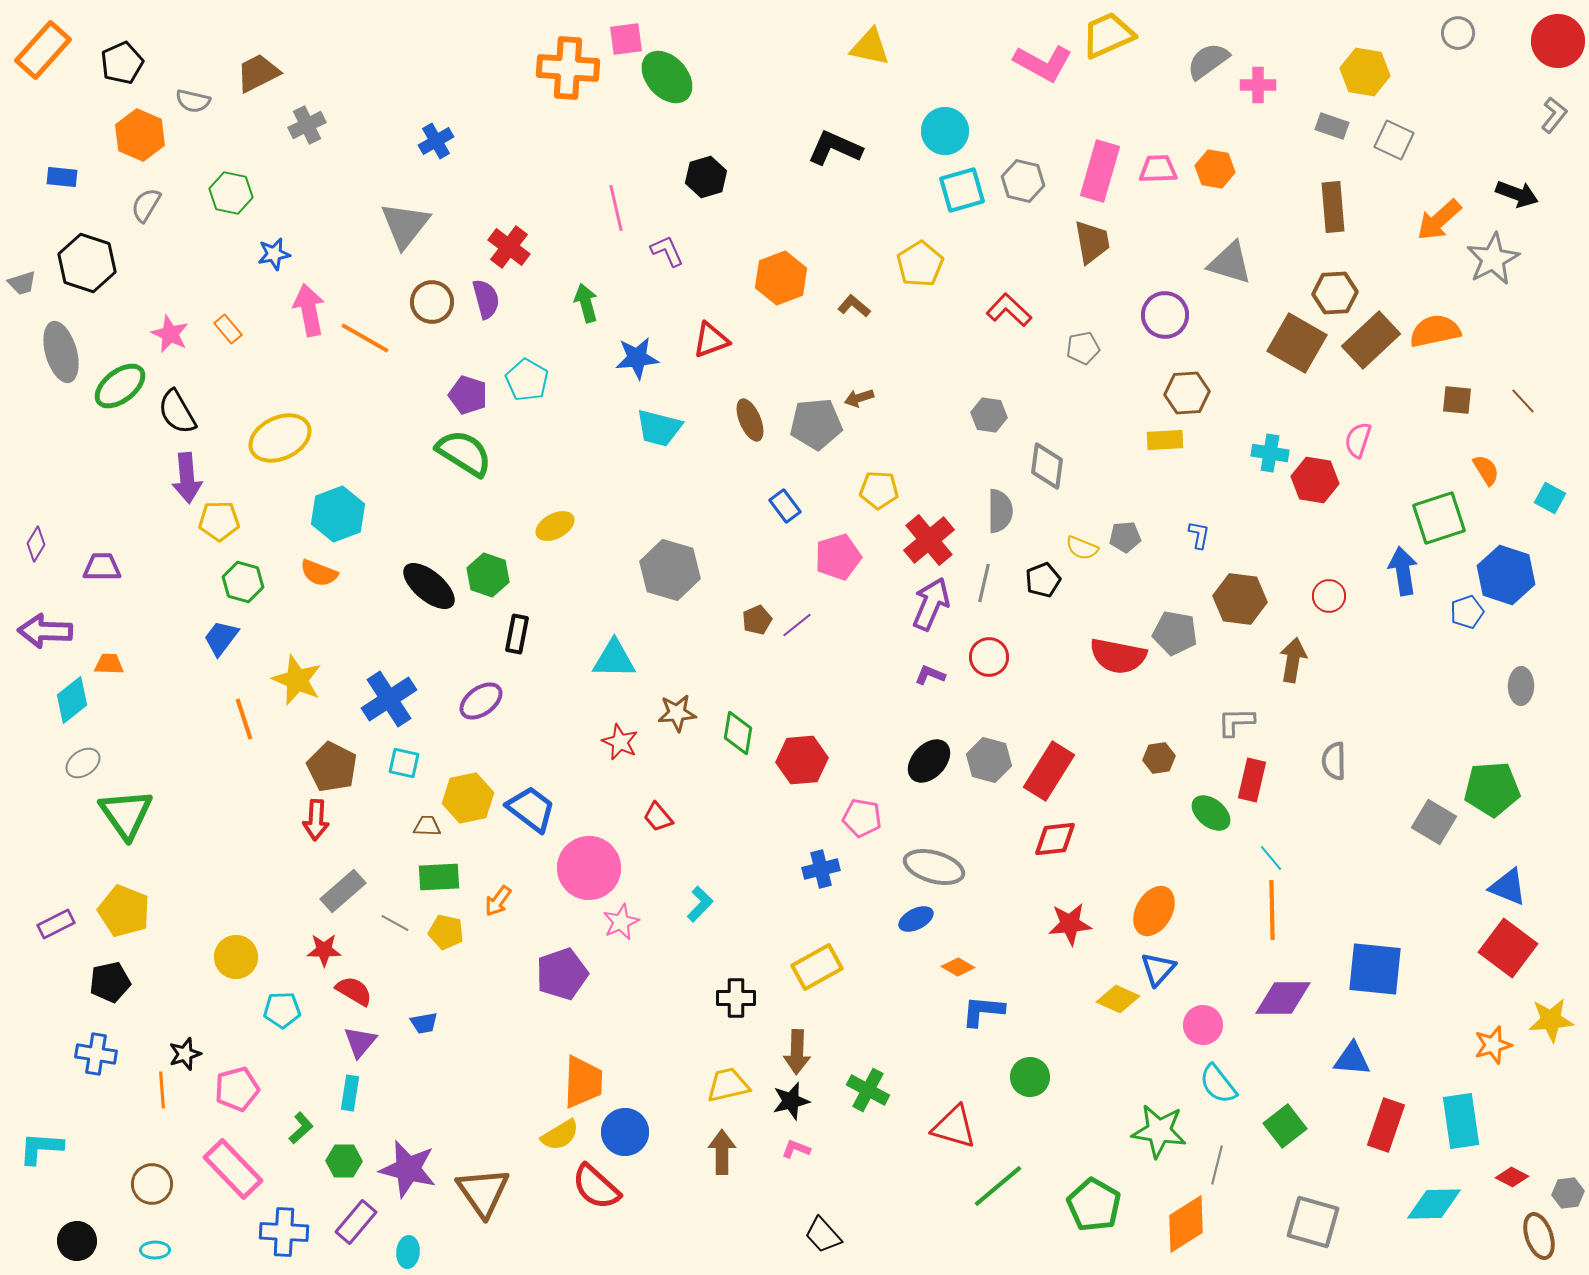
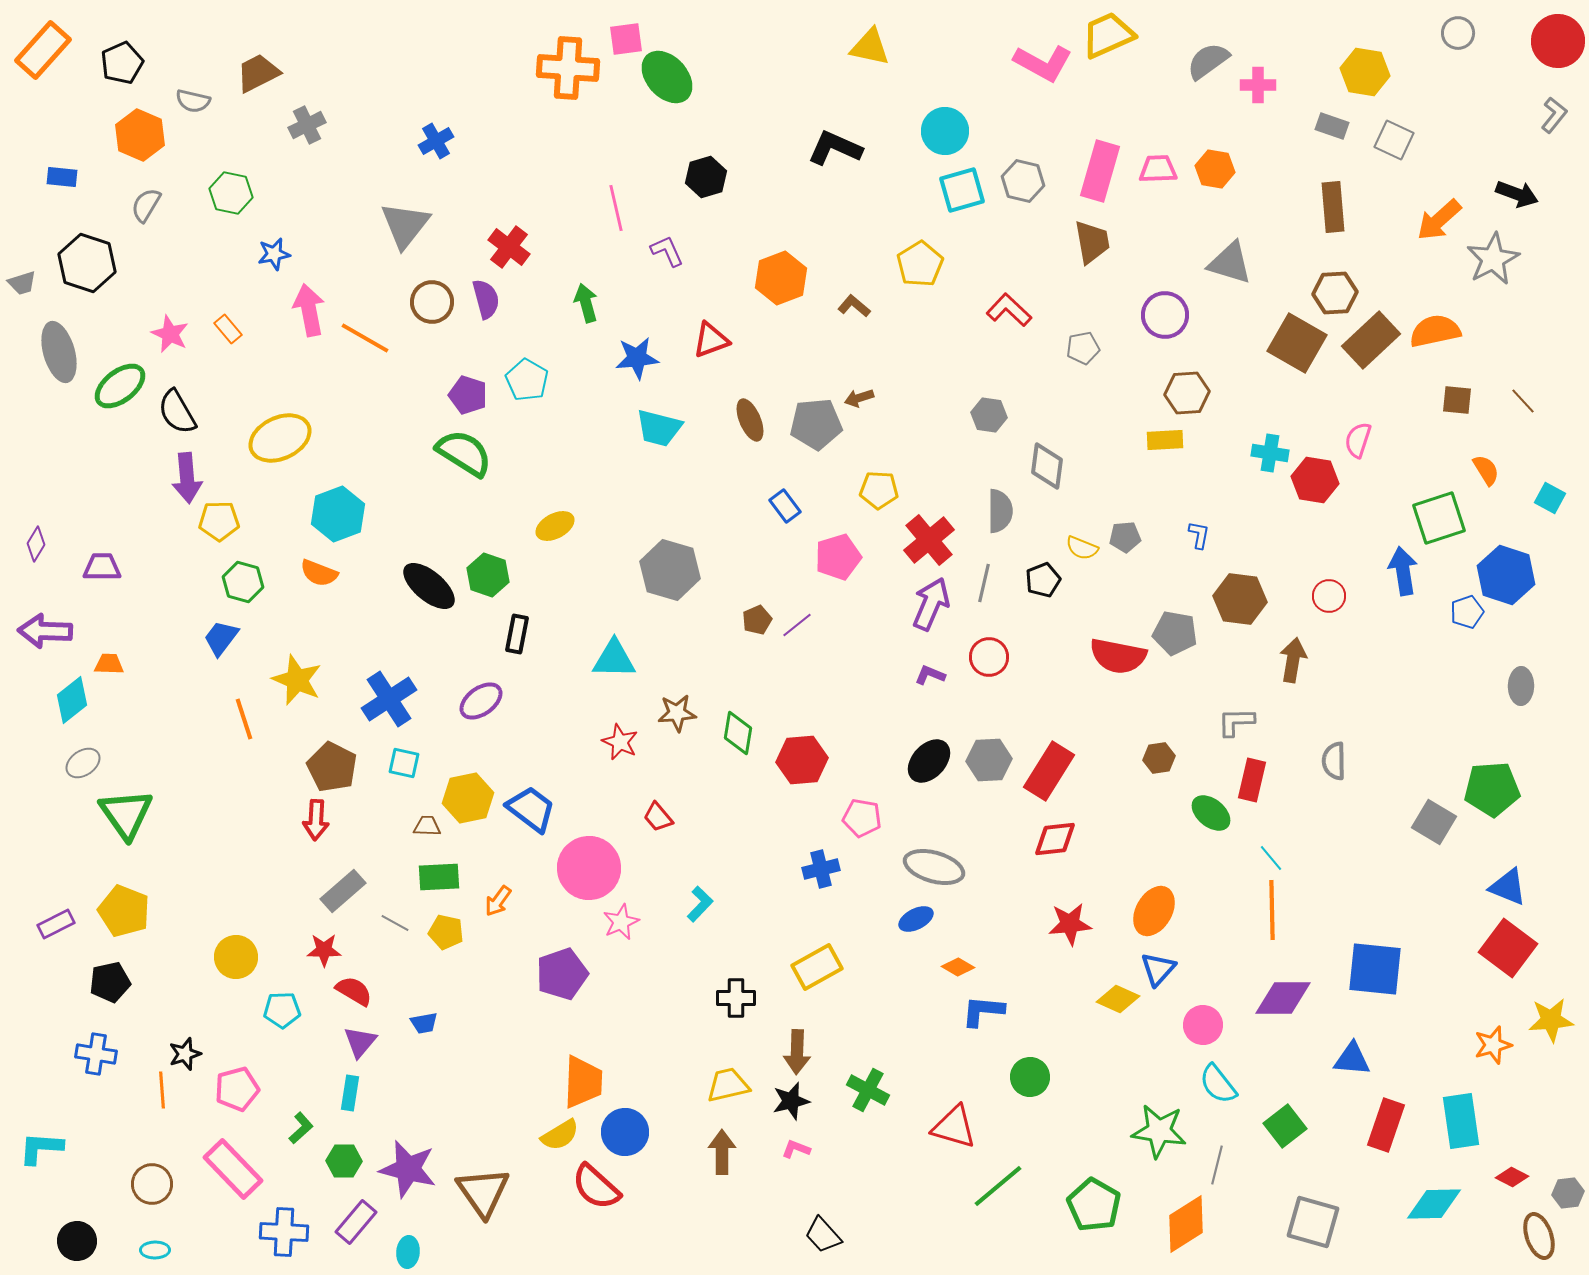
gray ellipse at (61, 352): moved 2 px left
gray hexagon at (989, 760): rotated 18 degrees counterclockwise
